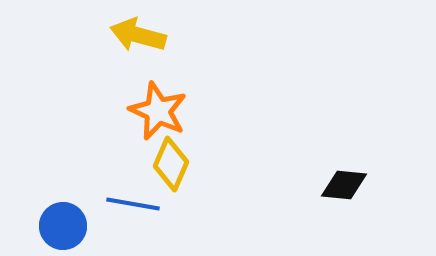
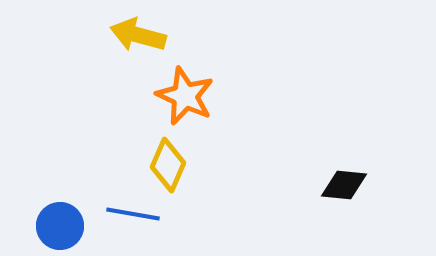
orange star: moved 27 px right, 15 px up
yellow diamond: moved 3 px left, 1 px down
blue line: moved 10 px down
blue circle: moved 3 px left
